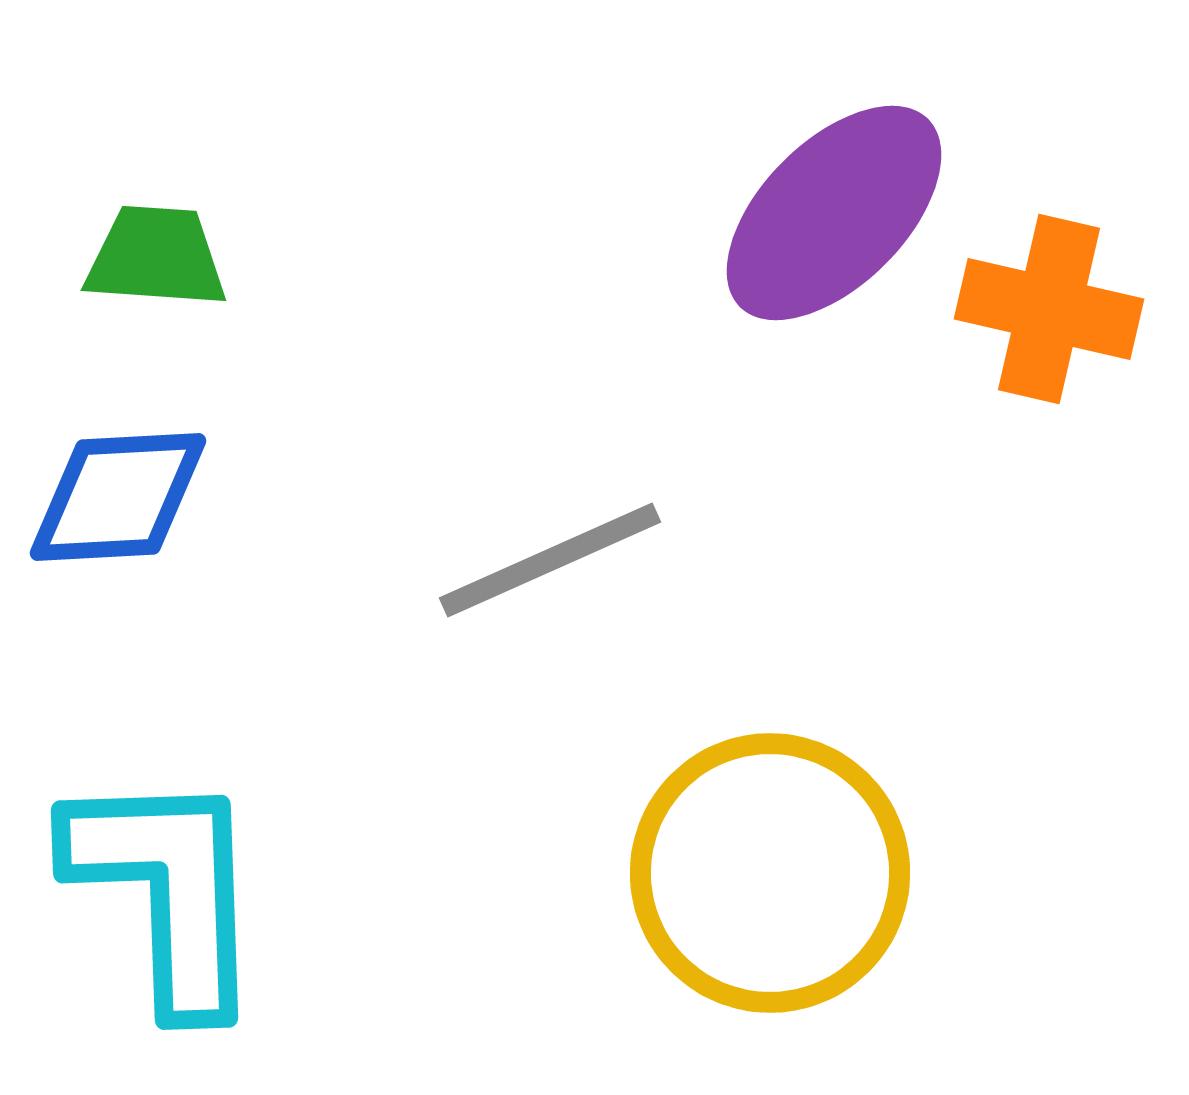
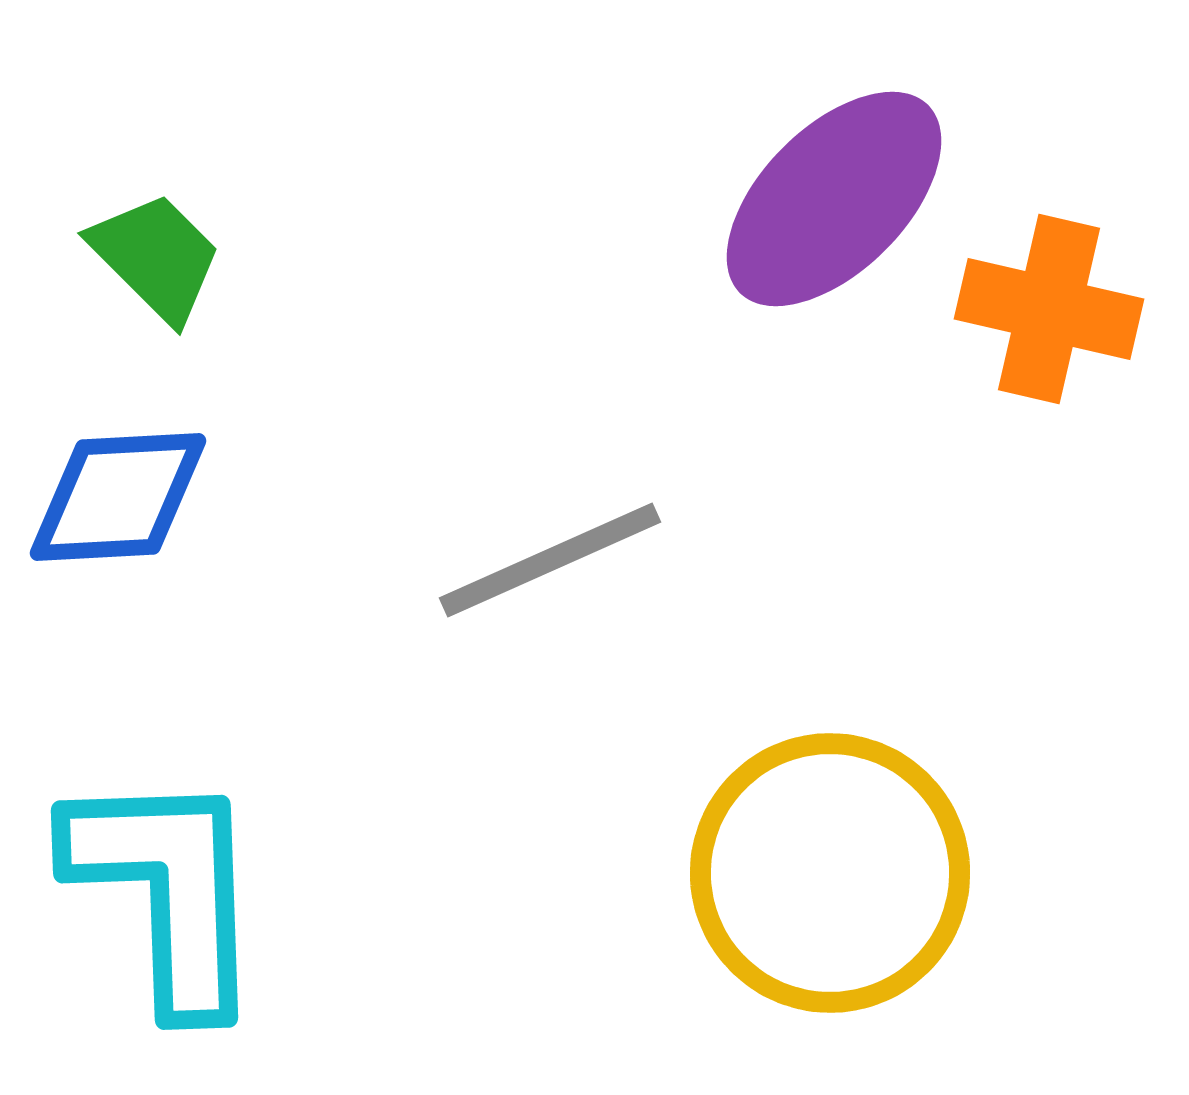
purple ellipse: moved 14 px up
green trapezoid: rotated 41 degrees clockwise
yellow circle: moved 60 px right
